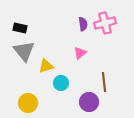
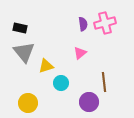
gray triangle: moved 1 px down
